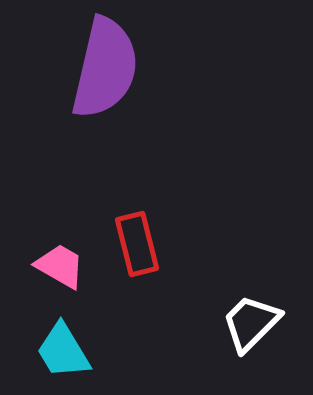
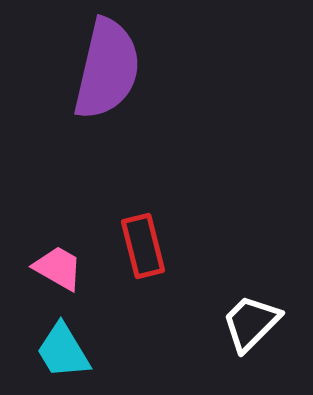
purple semicircle: moved 2 px right, 1 px down
red rectangle: moved 6 px right, 2 px down
pink trapezoid: moved 2 px left, 2 px down
